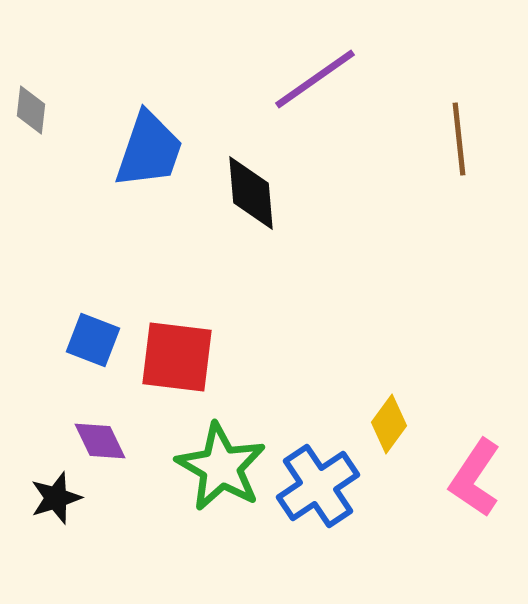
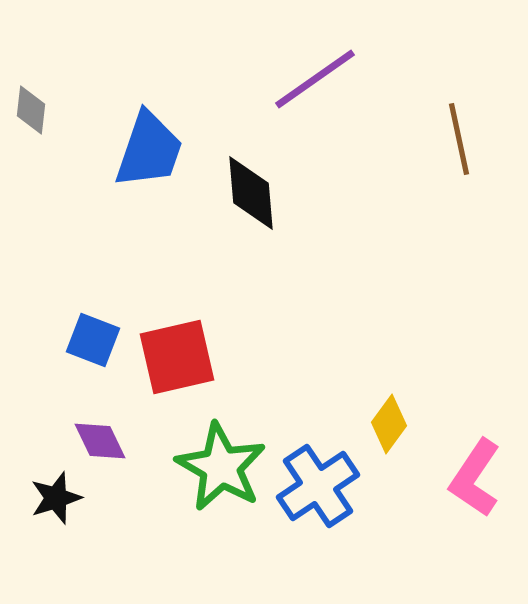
brown line: rotated 6 degrees counterclockwise
red square: rotated 20 degrees counterclockwise
